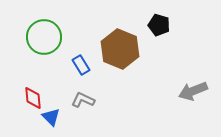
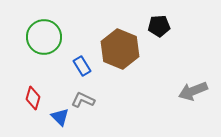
black pentagon: moved 1 px down; rotated 20 degrees counterclockwise
blue rectangle: moved 1 px right, 1 px down
red diamond: rotated 20 degrees clockwise
blue triangle: moved 9 px right
